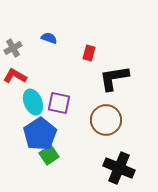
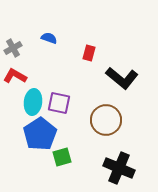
black L-shape: moved 8 px right; rotated 132 degrees counterclockwise
cyan ellipse: rotated 30 degrees clockwise
green square: moved 13 px right, 2 px down; rotated 18 degrees clockwise
